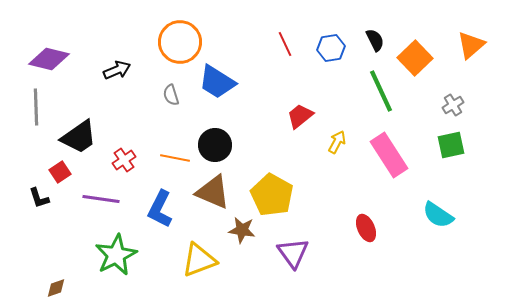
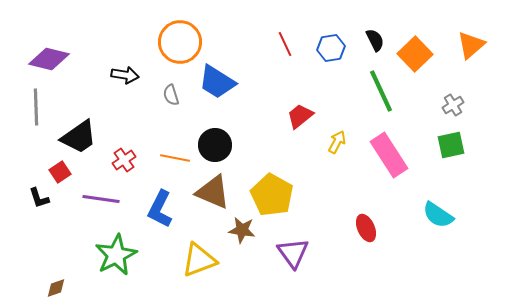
orange square: moved 4 px up
black arrow: moved 8 px right, 5 px down; rotated 32 degrees clockwise
